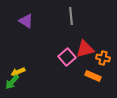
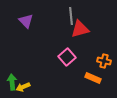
purple triangle: rotated 14 degrees clockwise
red triangle: moved 5 px left, 20 px up
orange cross: moved 1 px right, 3 px down
yellow arrow: moved 5 px right, 15 px down
orange rectangle: moved 2 px down
green arrow: rotated 133 degrees clockwise
